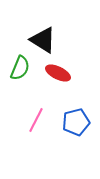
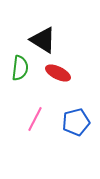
green semicircle: rotated 15 degrees counterclockwise
pink line: moved 1 px left, 1 px up
